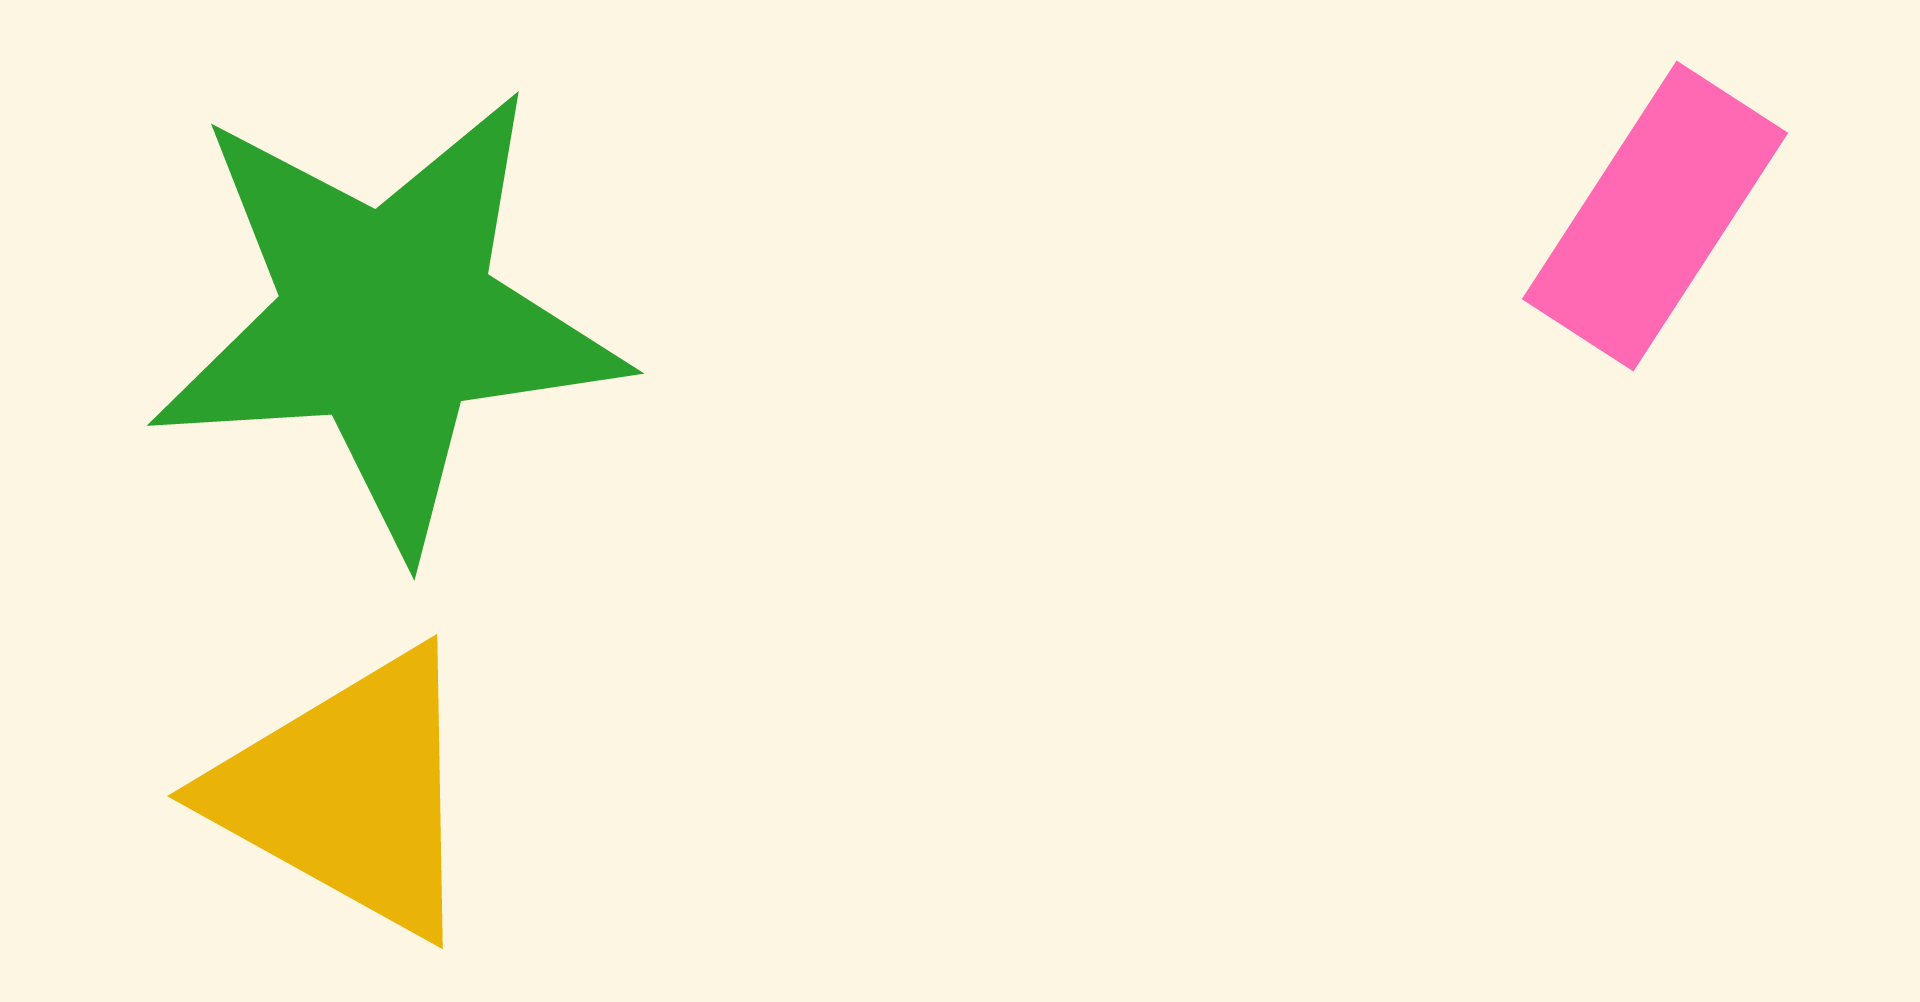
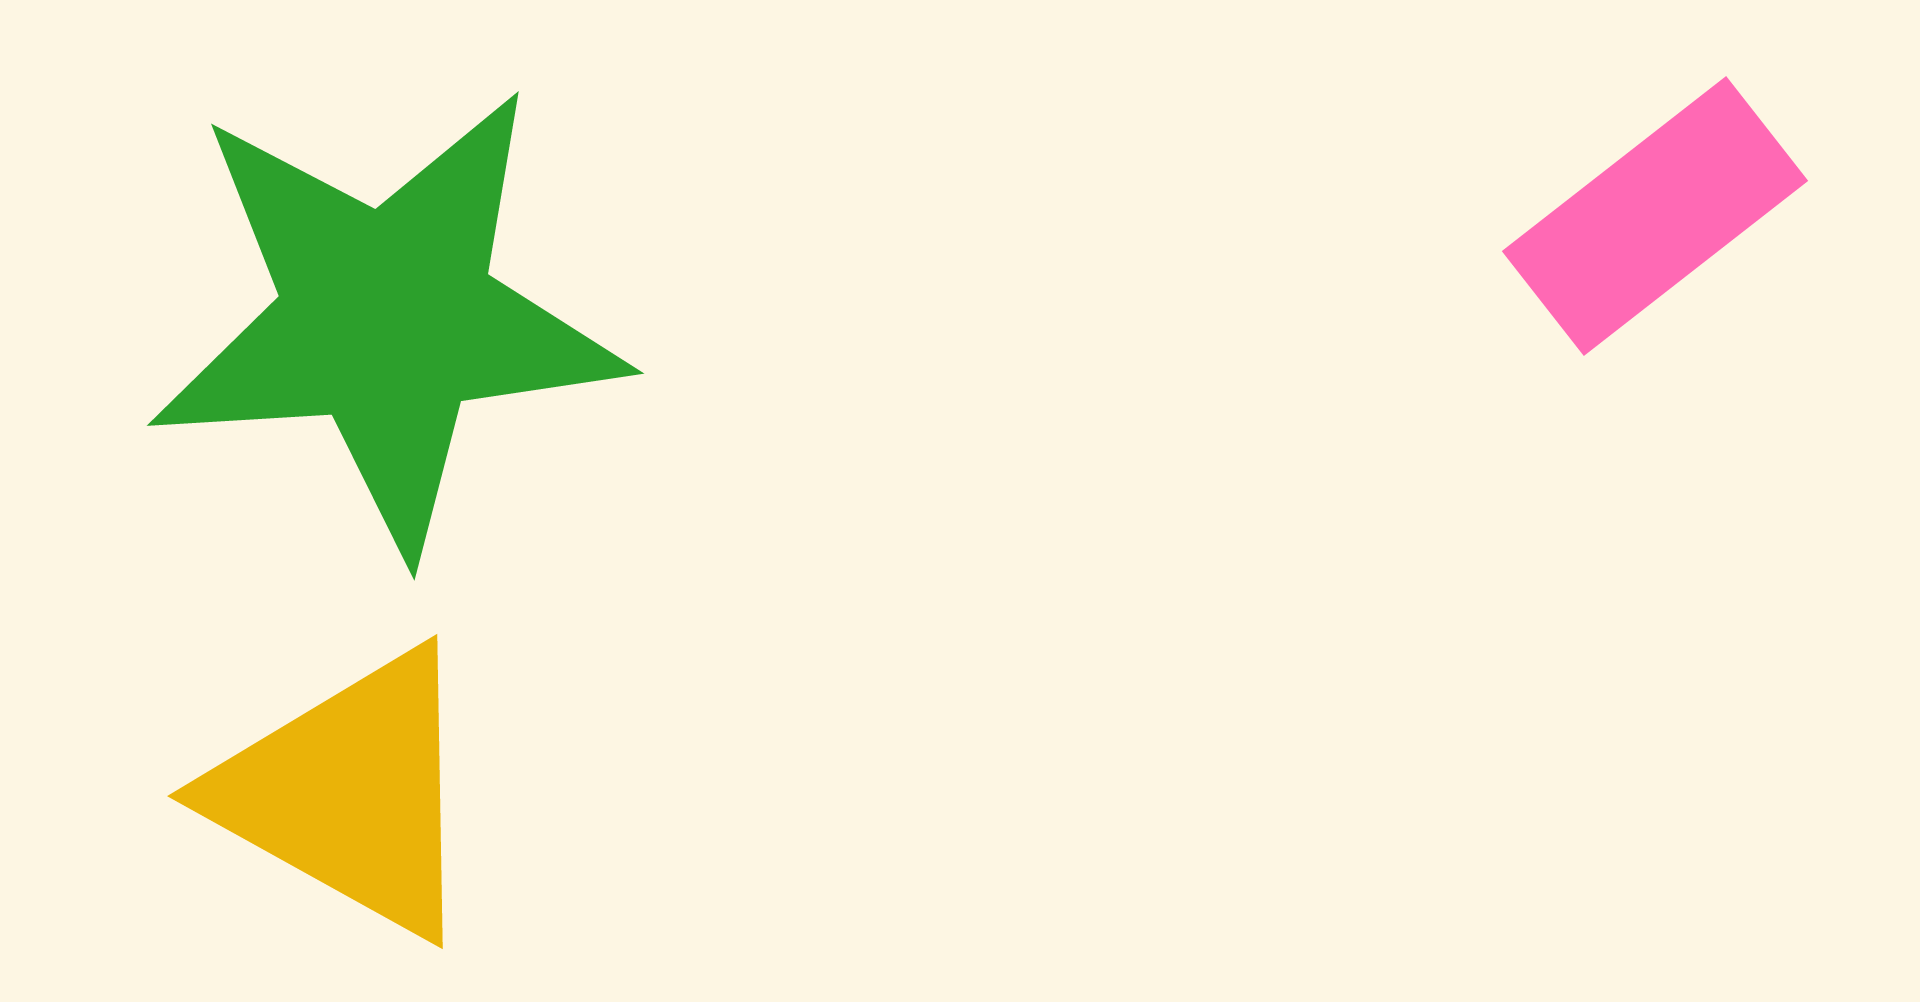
pink rectangle: rotated 19 degrees clockwise
